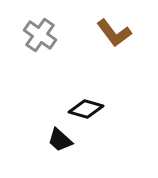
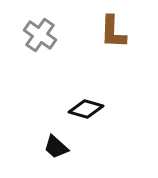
brown L-shape: moved 1 px left, 1 px up; rotated 39 degrees clockwise
black trapezoid: moved 4 px left, 7 px down
